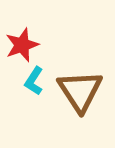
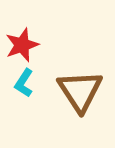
cyan L-shape: moved 10 px left, 2 px down
